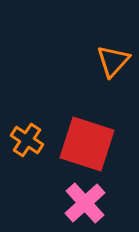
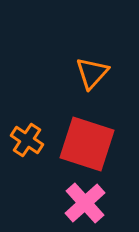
orange triangle: moved 21 px left, 12 px down
